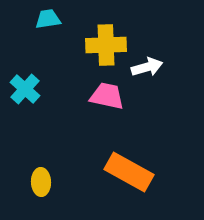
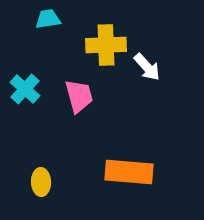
white arrow: rotated 64 degrees clockwise
pink trapezoid: moved 28 px left; rotated 63 degrees clockwise
orange rectangle: rotated 24 degrees counterclockwise
